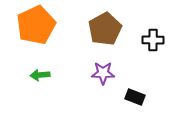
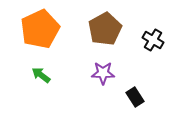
orange pentagon: moved 4 px right, 4 px down
black cross: rotated 30 degrees clockwise
green arrow: moved 1 px right; rotated 42 degrees clockwise
black rectangle: rotated 36 degrees clockwise
